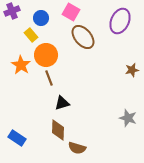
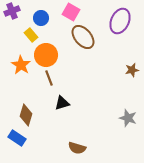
brown diamond: moved 32 px left, 15 px up; rotated 15 degrees clockwise
